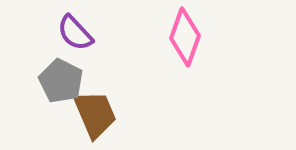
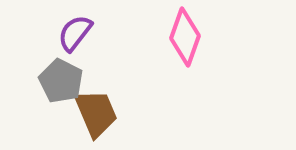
purple semicircle: rotated 81 degrees clockwise
brown trapezoid: moved 1 px right, 1 px up
